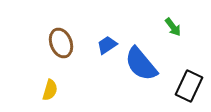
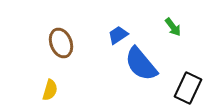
blue trapezoid: moved 11 px right, 10 px up
black rectangle: moved 1 px left, 2 px down
